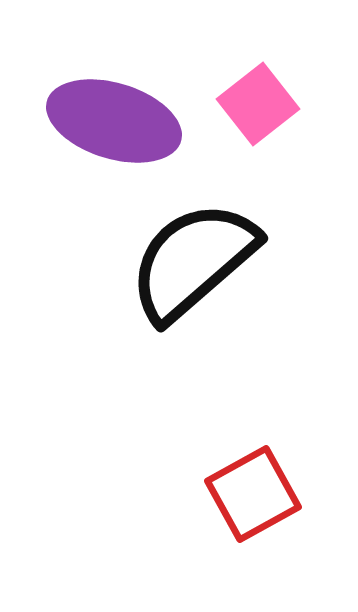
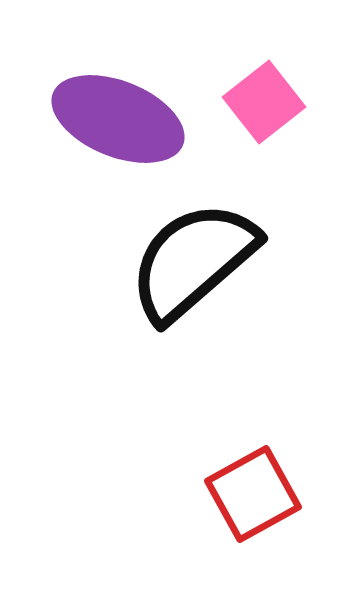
pink square: moved 6 px right, 2 px up
purple ellipse: moved 4 px right, 2 px up; rotated 5 degrees clockwise
